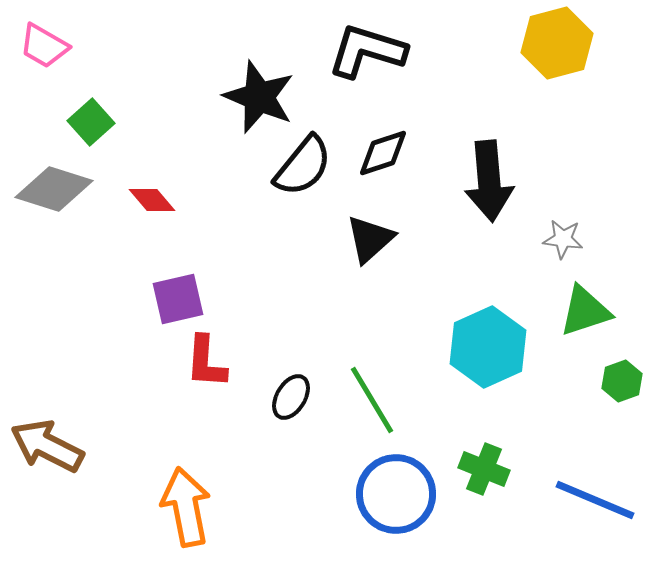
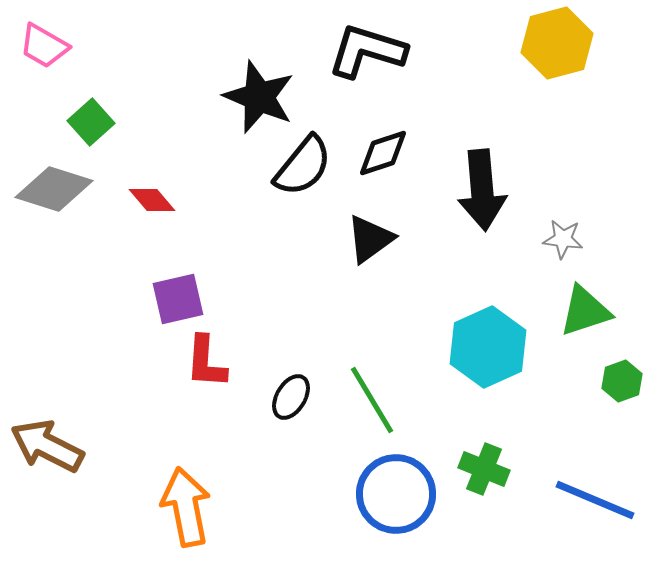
black arrow: moved 7 px left, 9 px down
black triangle: rotated 6 degrees clockwise
